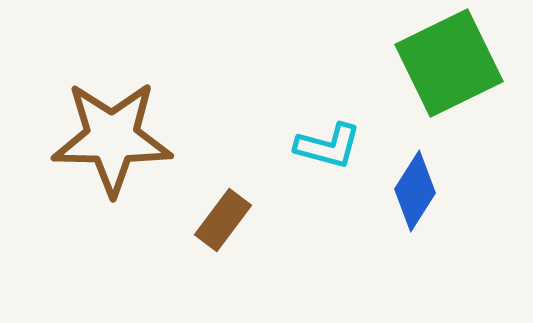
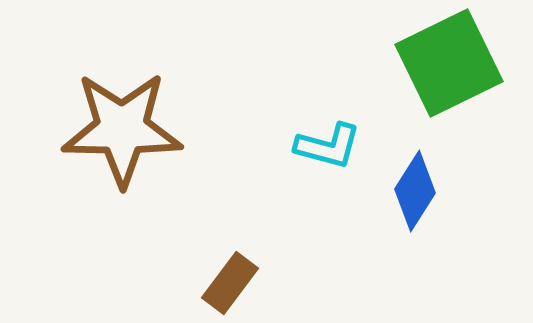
brown star: moved 10 px right, 9 px up
brown rectangle: moved 7 px right, 63 px down
